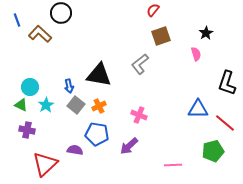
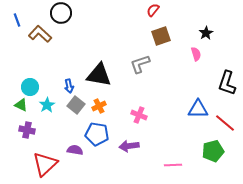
gray L-shape: rotated 20 degrees clockwise
cyan star: moved 1 px right
purple arrow: rotated 36 degrees clockwise
